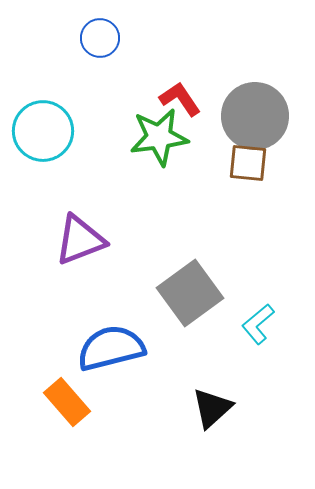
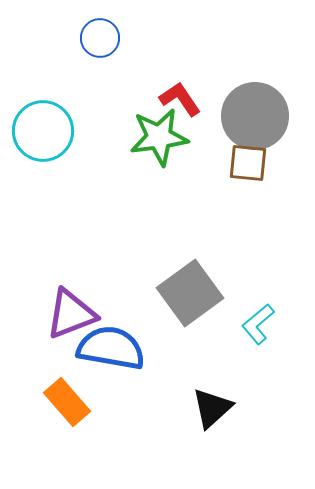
purple triangle: moved 9 px left, 74 px down
blue semicircle: rotated 24 degrees clockwise
